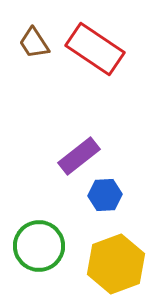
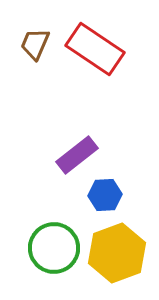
brown trapezoid: moved 1 px right, 1 px down; rotated 56 degrees clockwise
purple rectangle: moved 2 px left, 1 px up
green circle: moved 15 px right, 2 px down
yellow hexagon: moved 1 px right, 11 px up
